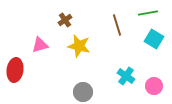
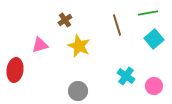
cyan square: rotated 18 degrees clockwise
yellow star: rotated 10 degrees clockwise
gray circle: moved 5 px left, 1 px up
